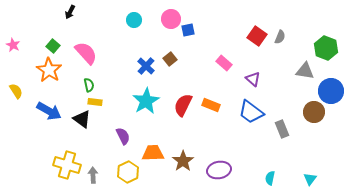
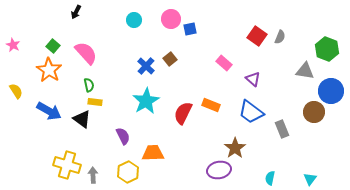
black arrow: moved 6 px right
blue square: moved 2 px right, 1 px up
green hexagon: moved 1 px right, 1 px down
red semicircle: moved 8 px down
brown star: moved 52 px right, 13 px up
